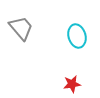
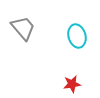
gray trapezoid: moved 2 px right
